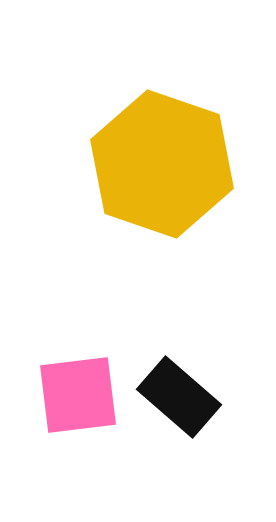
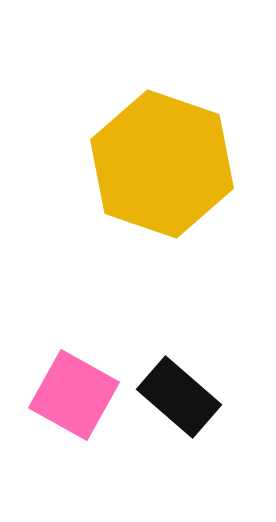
pink square: moved 4 px left; rotated 36 degrees clockwise
